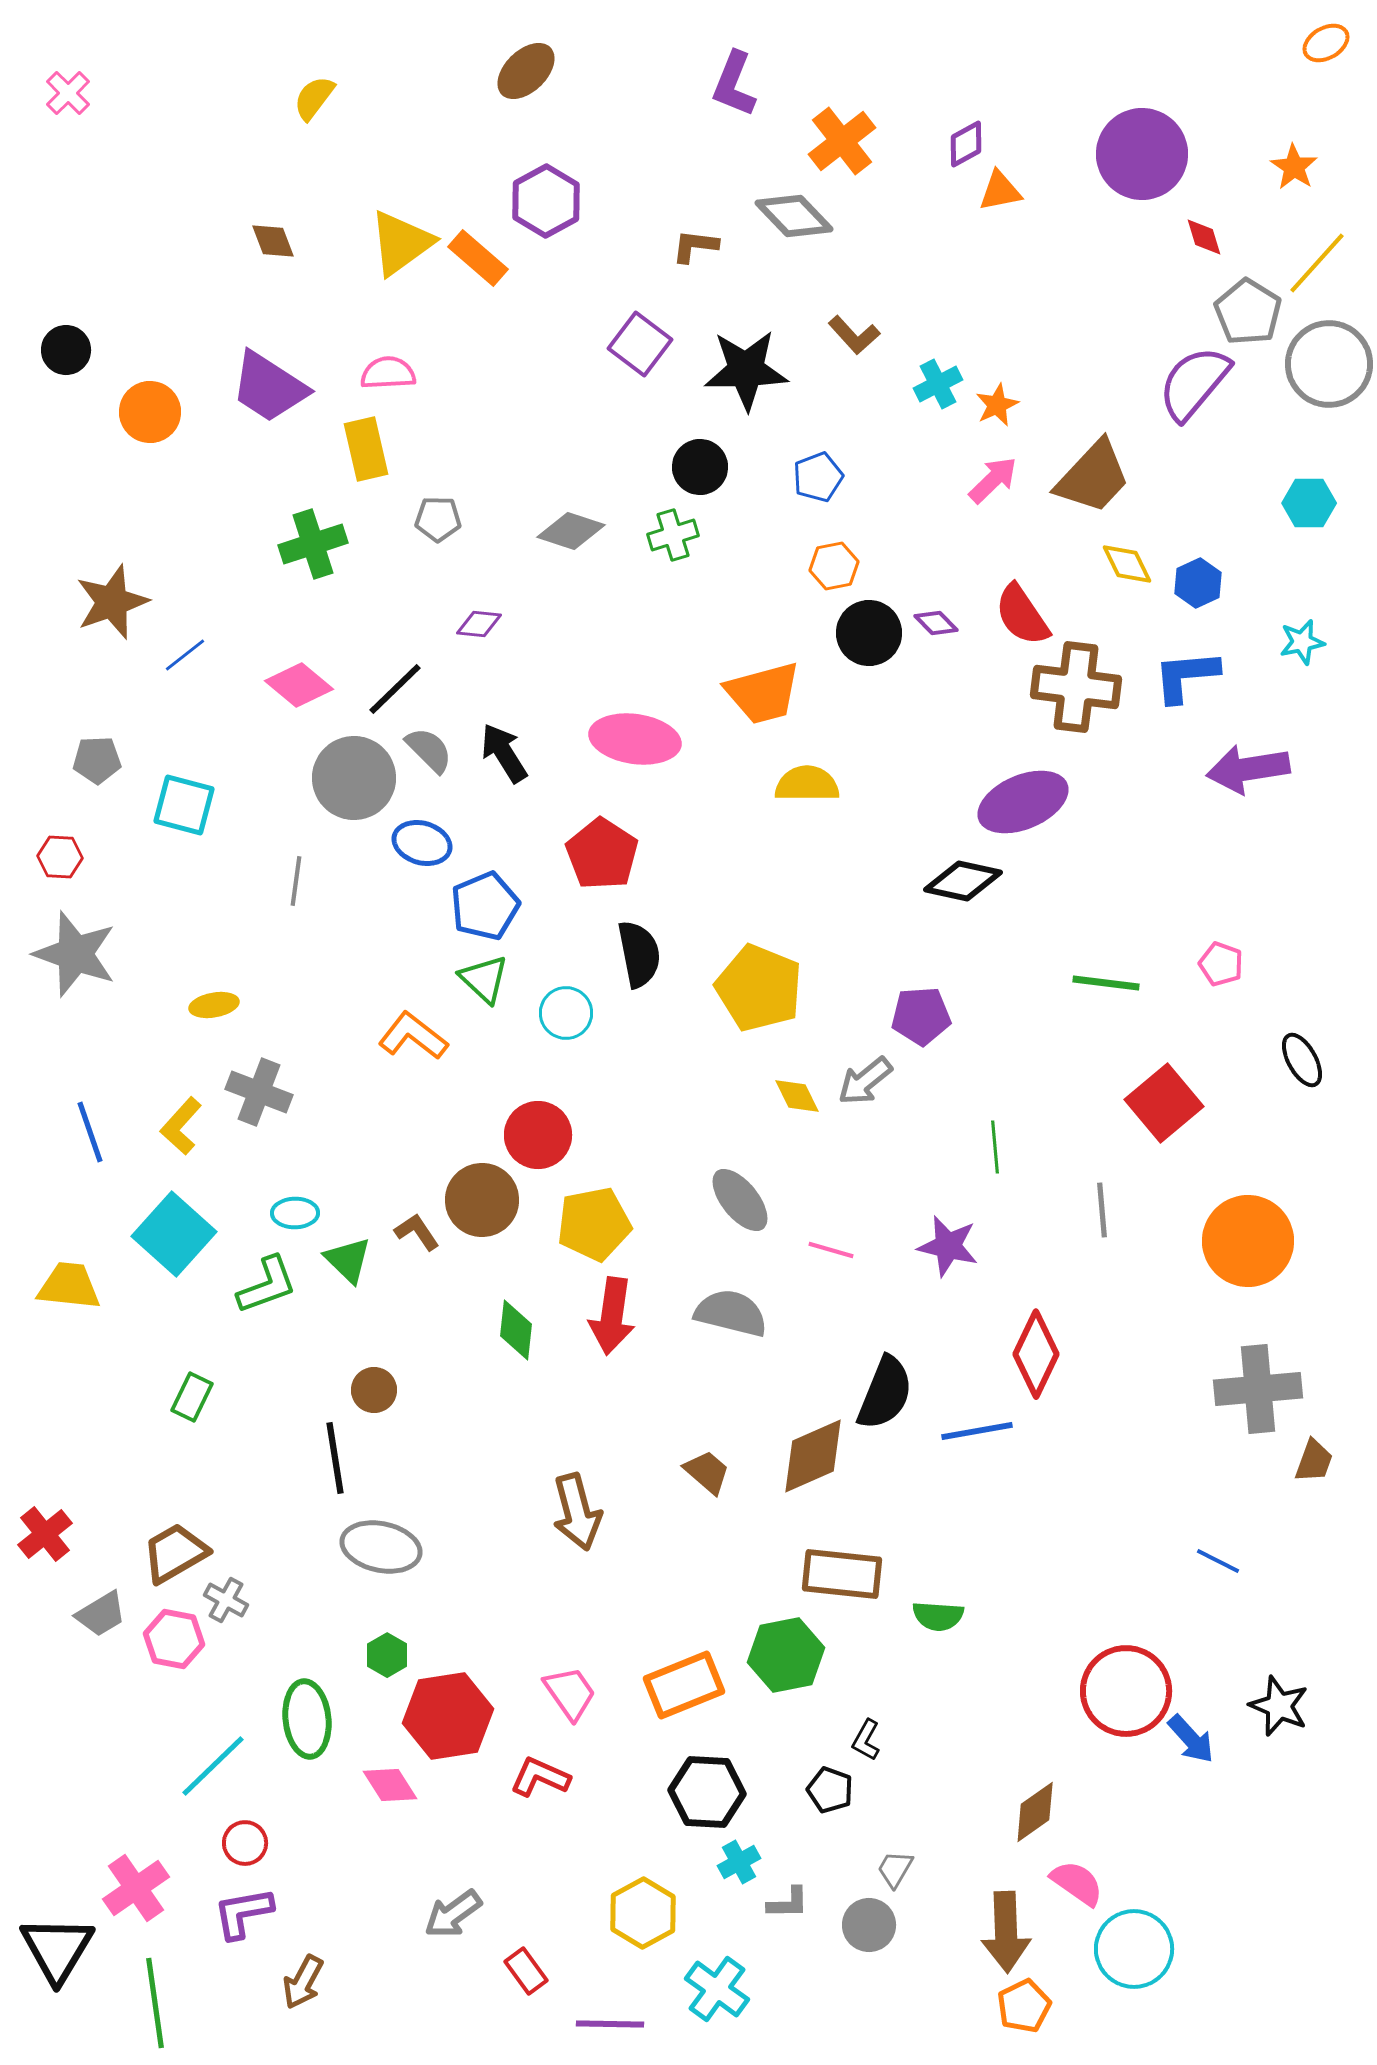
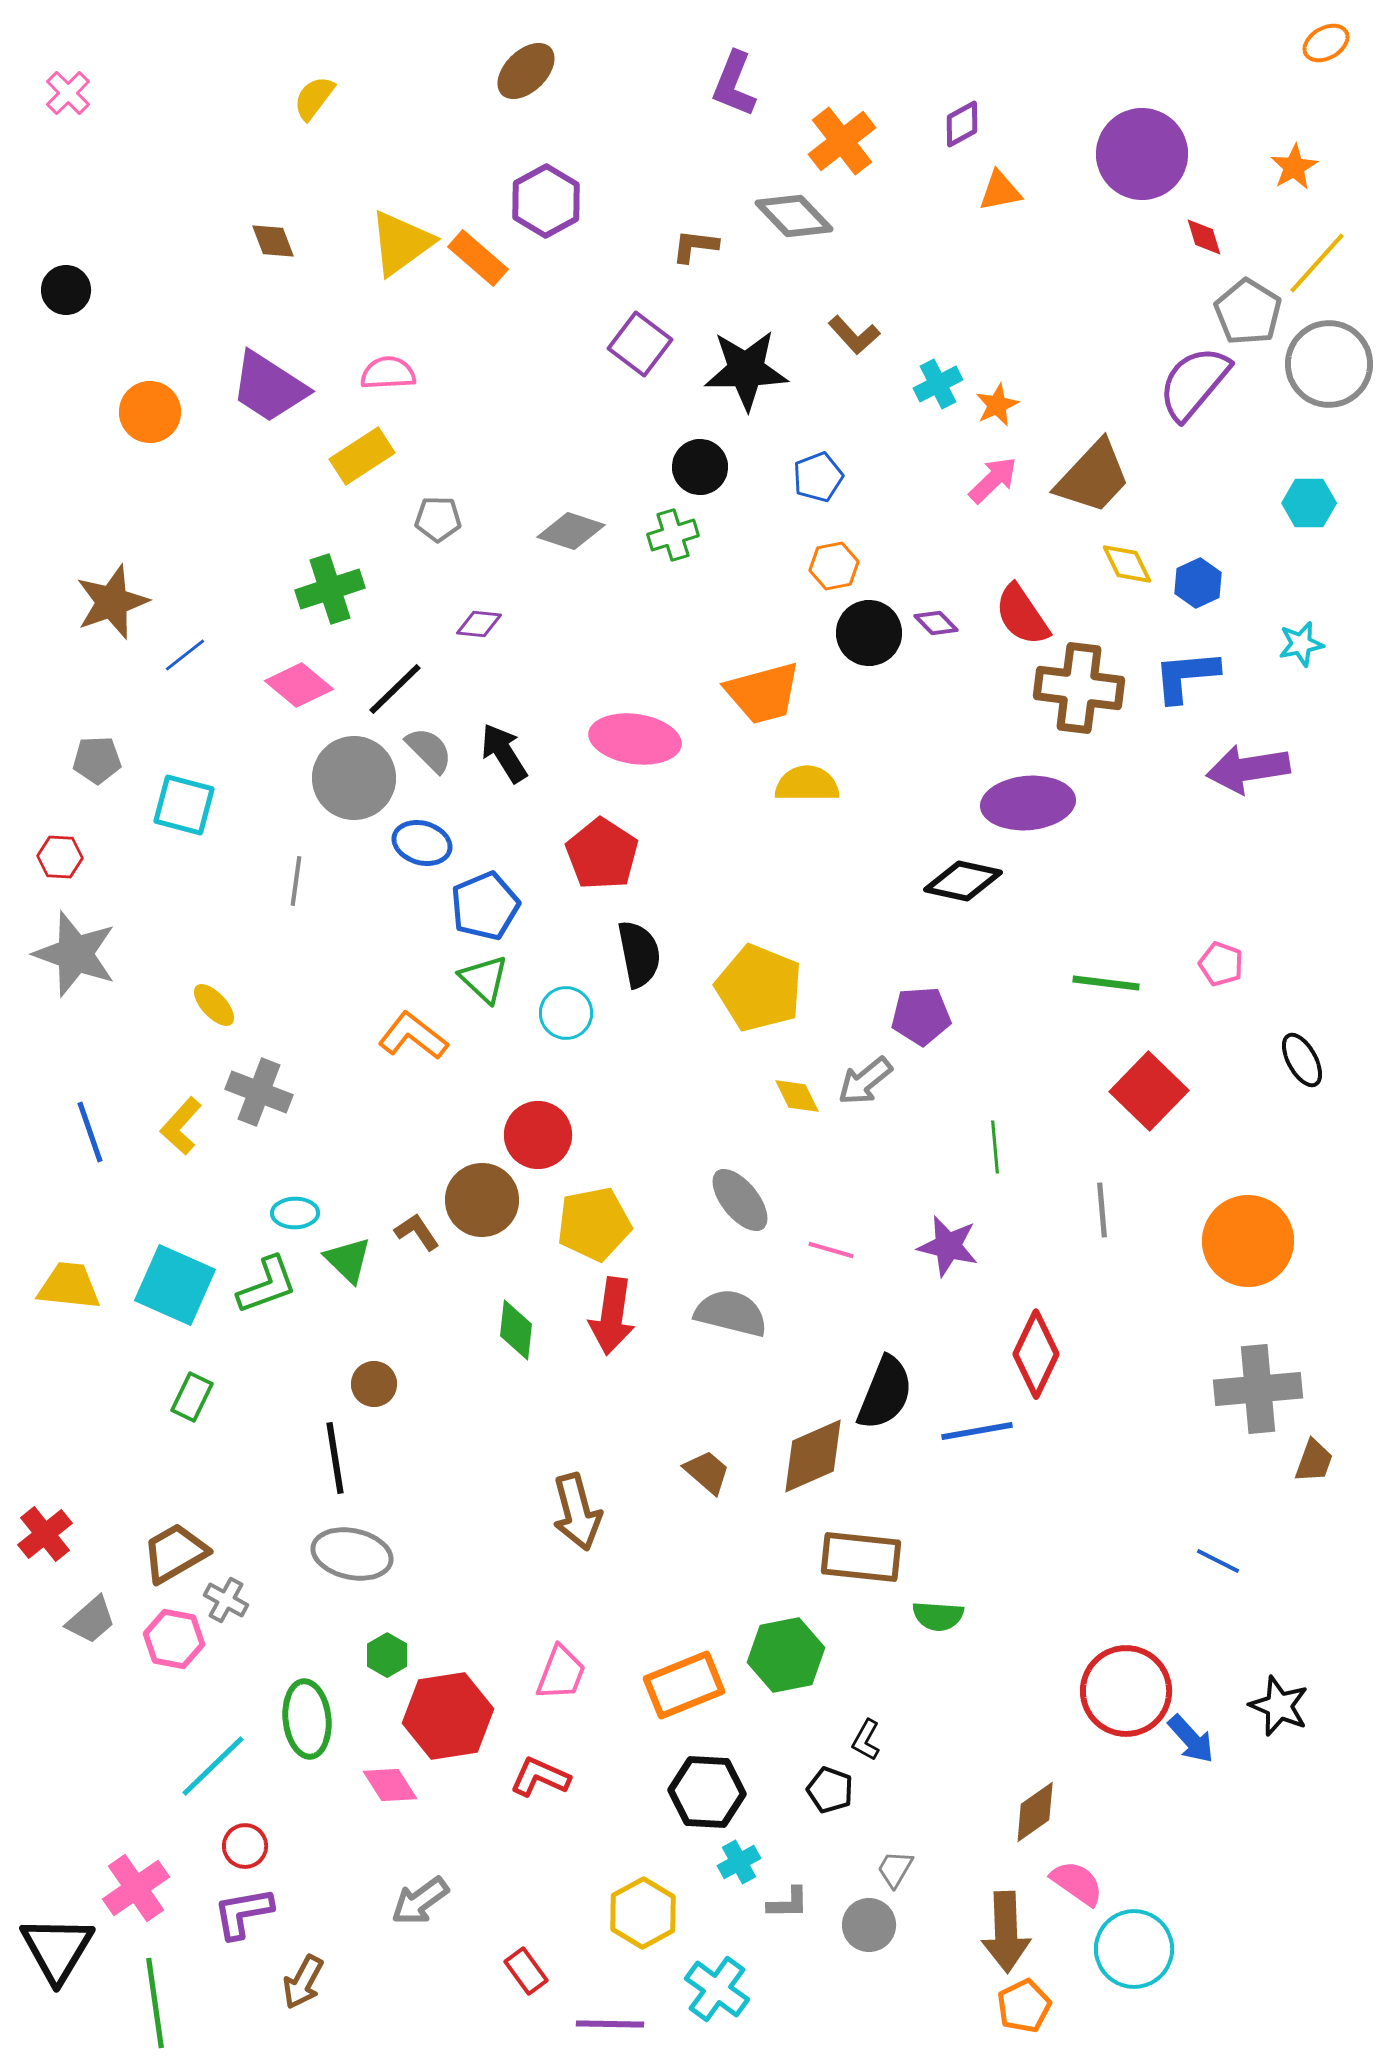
purple diamond at (966, 144): moved 4 px left, 20 px up
orange star at (1294, 167): rotated 9 degrees clockwise
black circle at (66, 350): moved 60 px up
yellow rectangle at (366, 449): moved 4 px left, 7 px down; rotated 70 degrees clockwise
green cross at (313, 544): moved 17 px right, 45 px down
cyan star at (1302, 642): moved 1 px left, 2 px down
brown cross at (1076, 687): moved 3 px right, 1 px down
purple ellipse at (1023, 802): moved 5 px right, 1 px down; rotated 18 degrees clockwise
yellow ellipse at (214, 1005): rotated 57 degrees clockwise
red square at (1164, 1103): moved 15 px left, 12 px up; rotated 6 degrees counterclockwise
cyan square at (174, 1234): moved 1 px right, 51 px down; rotated 18 degrees counterclockwise
brown circle at (374, 1390): moved 6 px up
gray ellipse at (381, 1547): moved 29 px left, 7 px down
brown rectangle at (842, 1574): moved 19 px right, 17 px up
gray trapezoid at (101, 1614): moved 10 px left, 6 px down; rotated 10 degrees counterclockwise
pink trapezoid at (570, 1693): moved 9 px left, 20 px up; rotated 56 degrees clockwise
red circle at (245, 1843): moved 3 px down
gray arrow at (453, 1914): moved 33 px left, 13 px up
